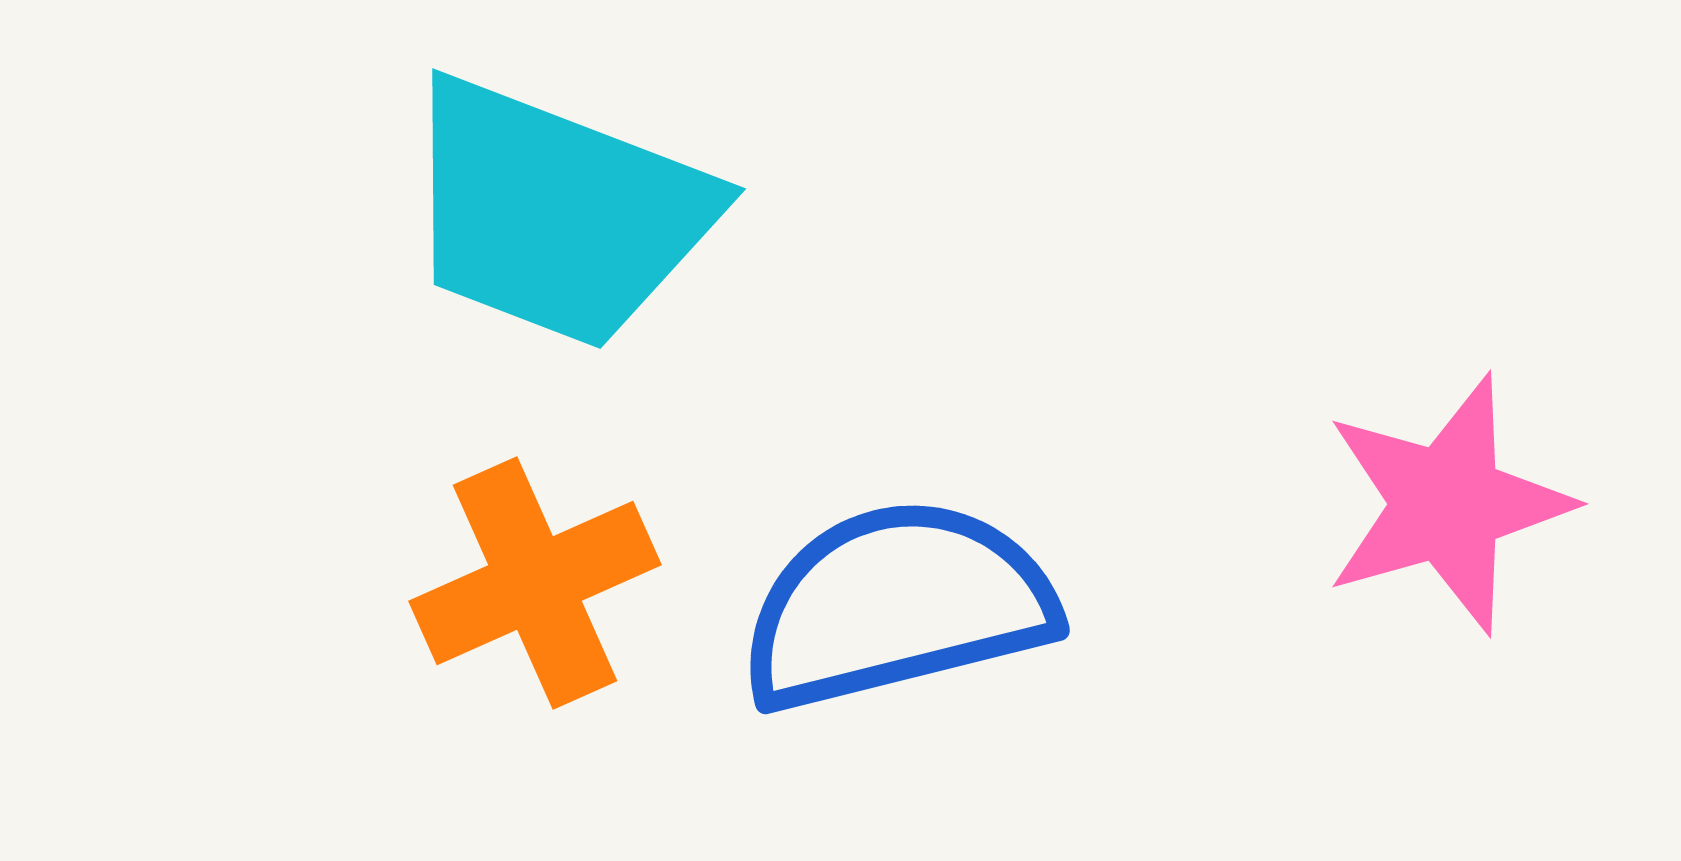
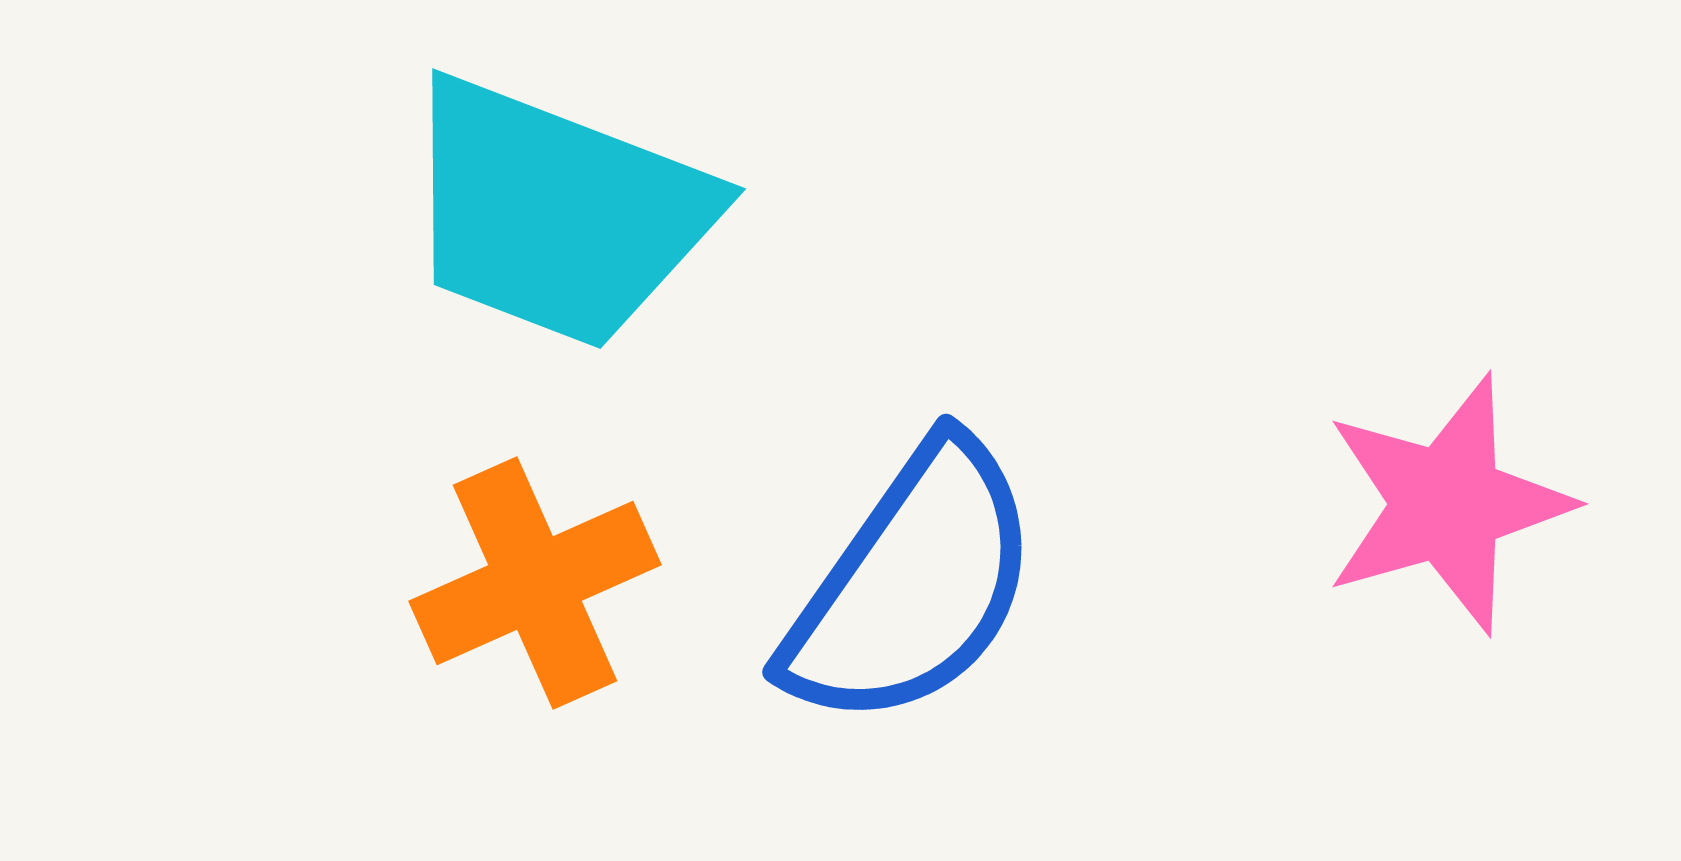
blue semicircle: moved 15 px right, 20 px up; rotated 139 degrees clockwise
